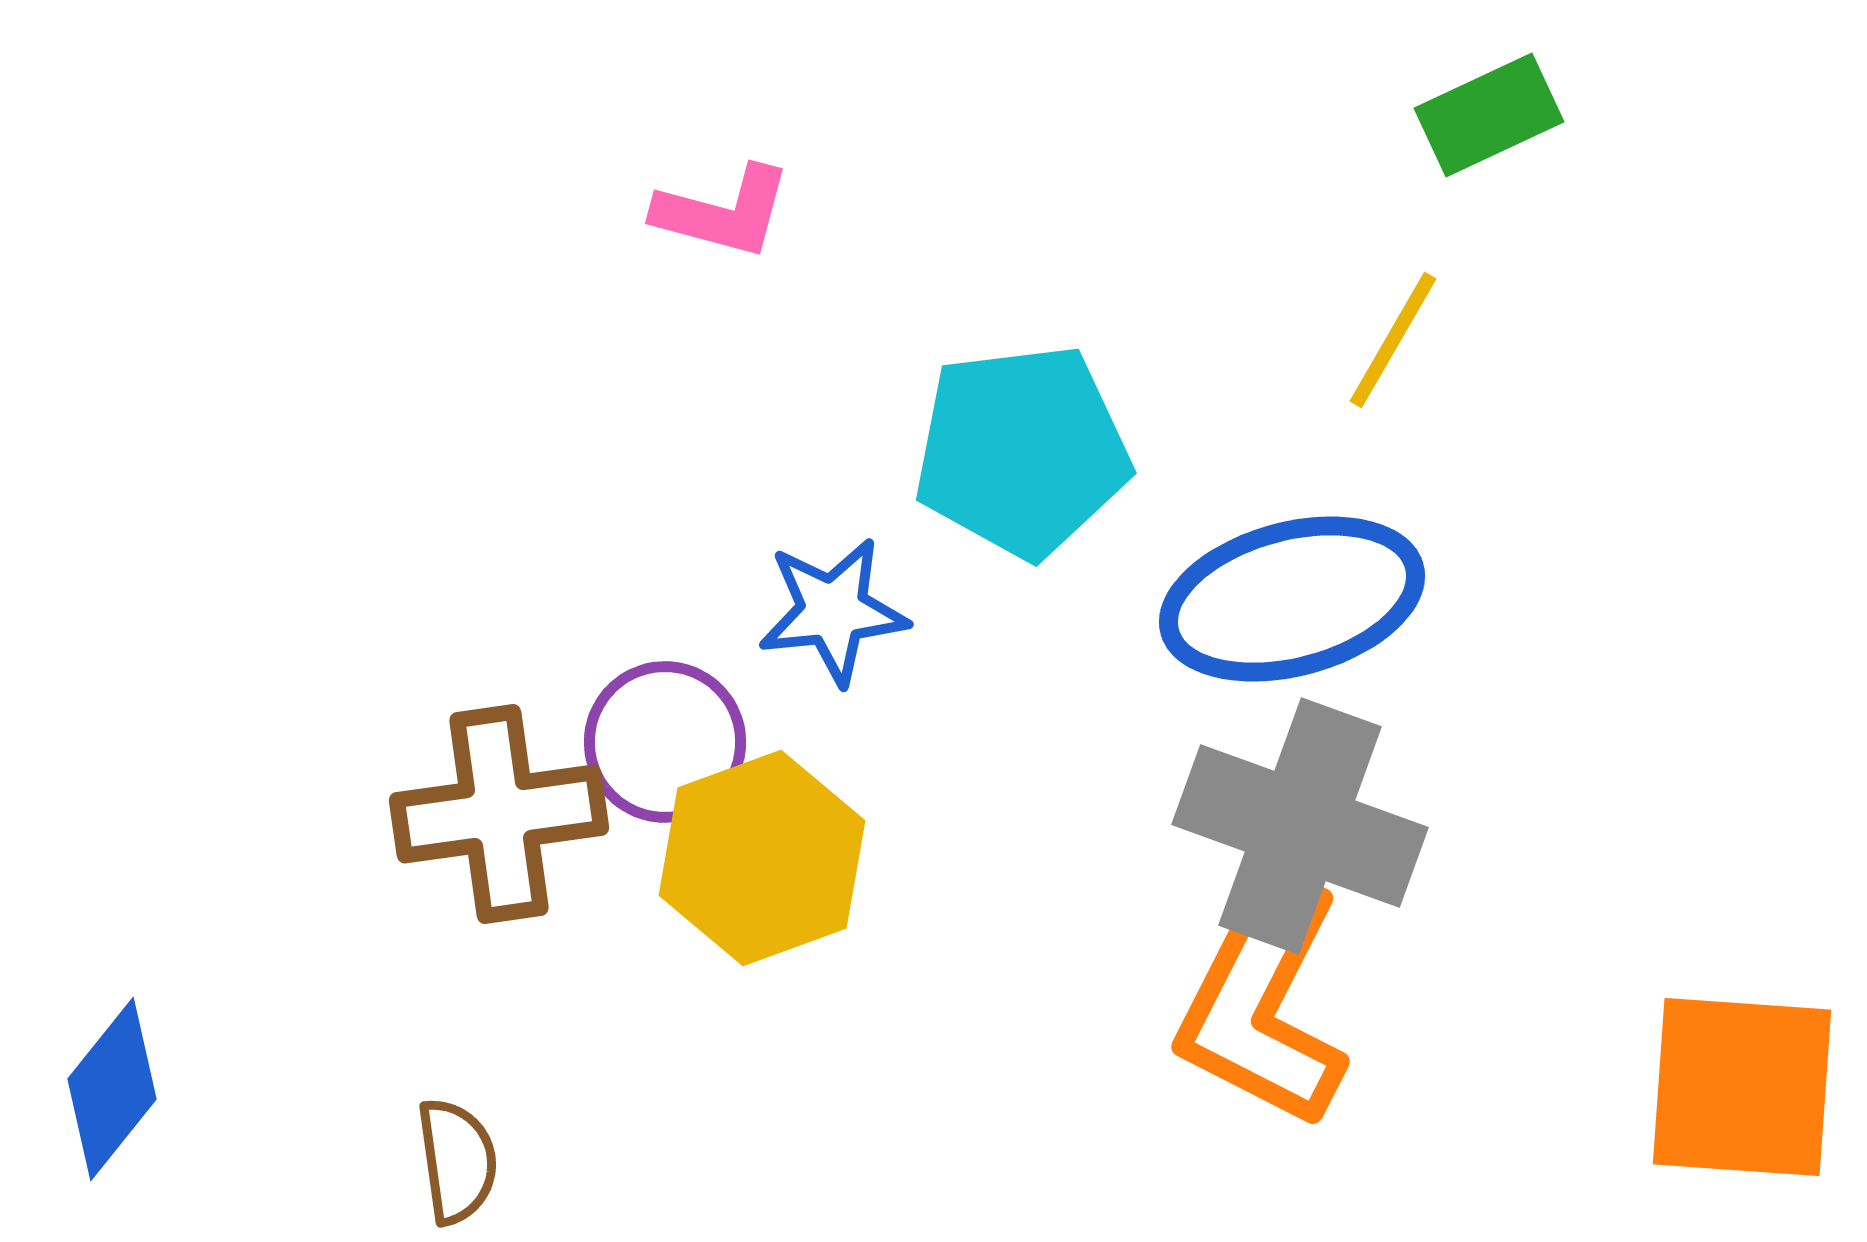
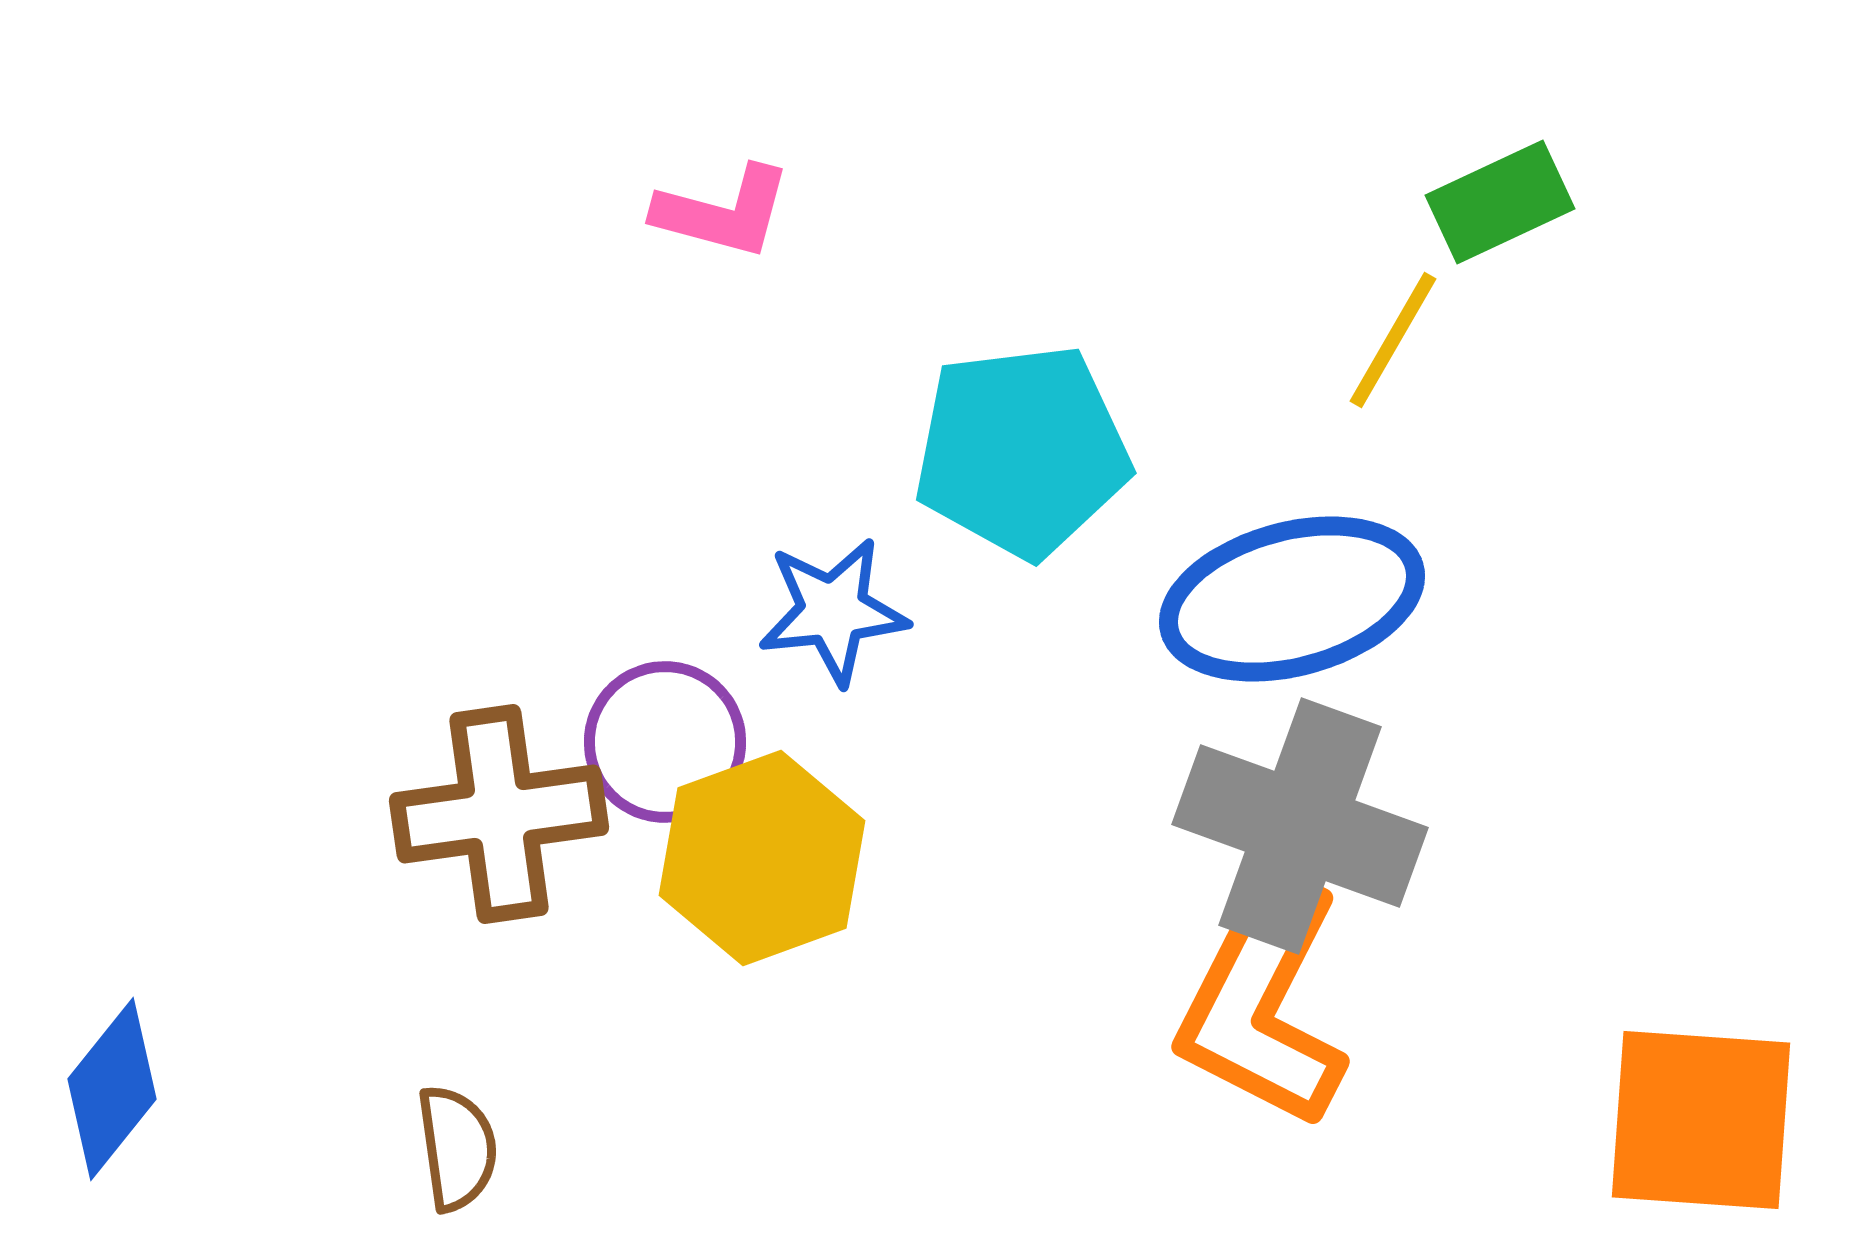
green rectangle: moved 11 px right, 87 px down
orange square: moved 41 px left, 33 px down
brown semicircle: moved 13 px up
